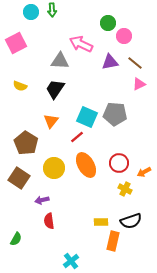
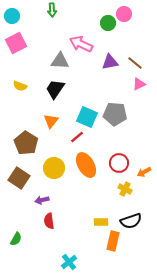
cyan circle: moved 19 px left, 4 px down
pink circle: moved 22 px up
cyan cross: moved 2 px left, 1 px down
